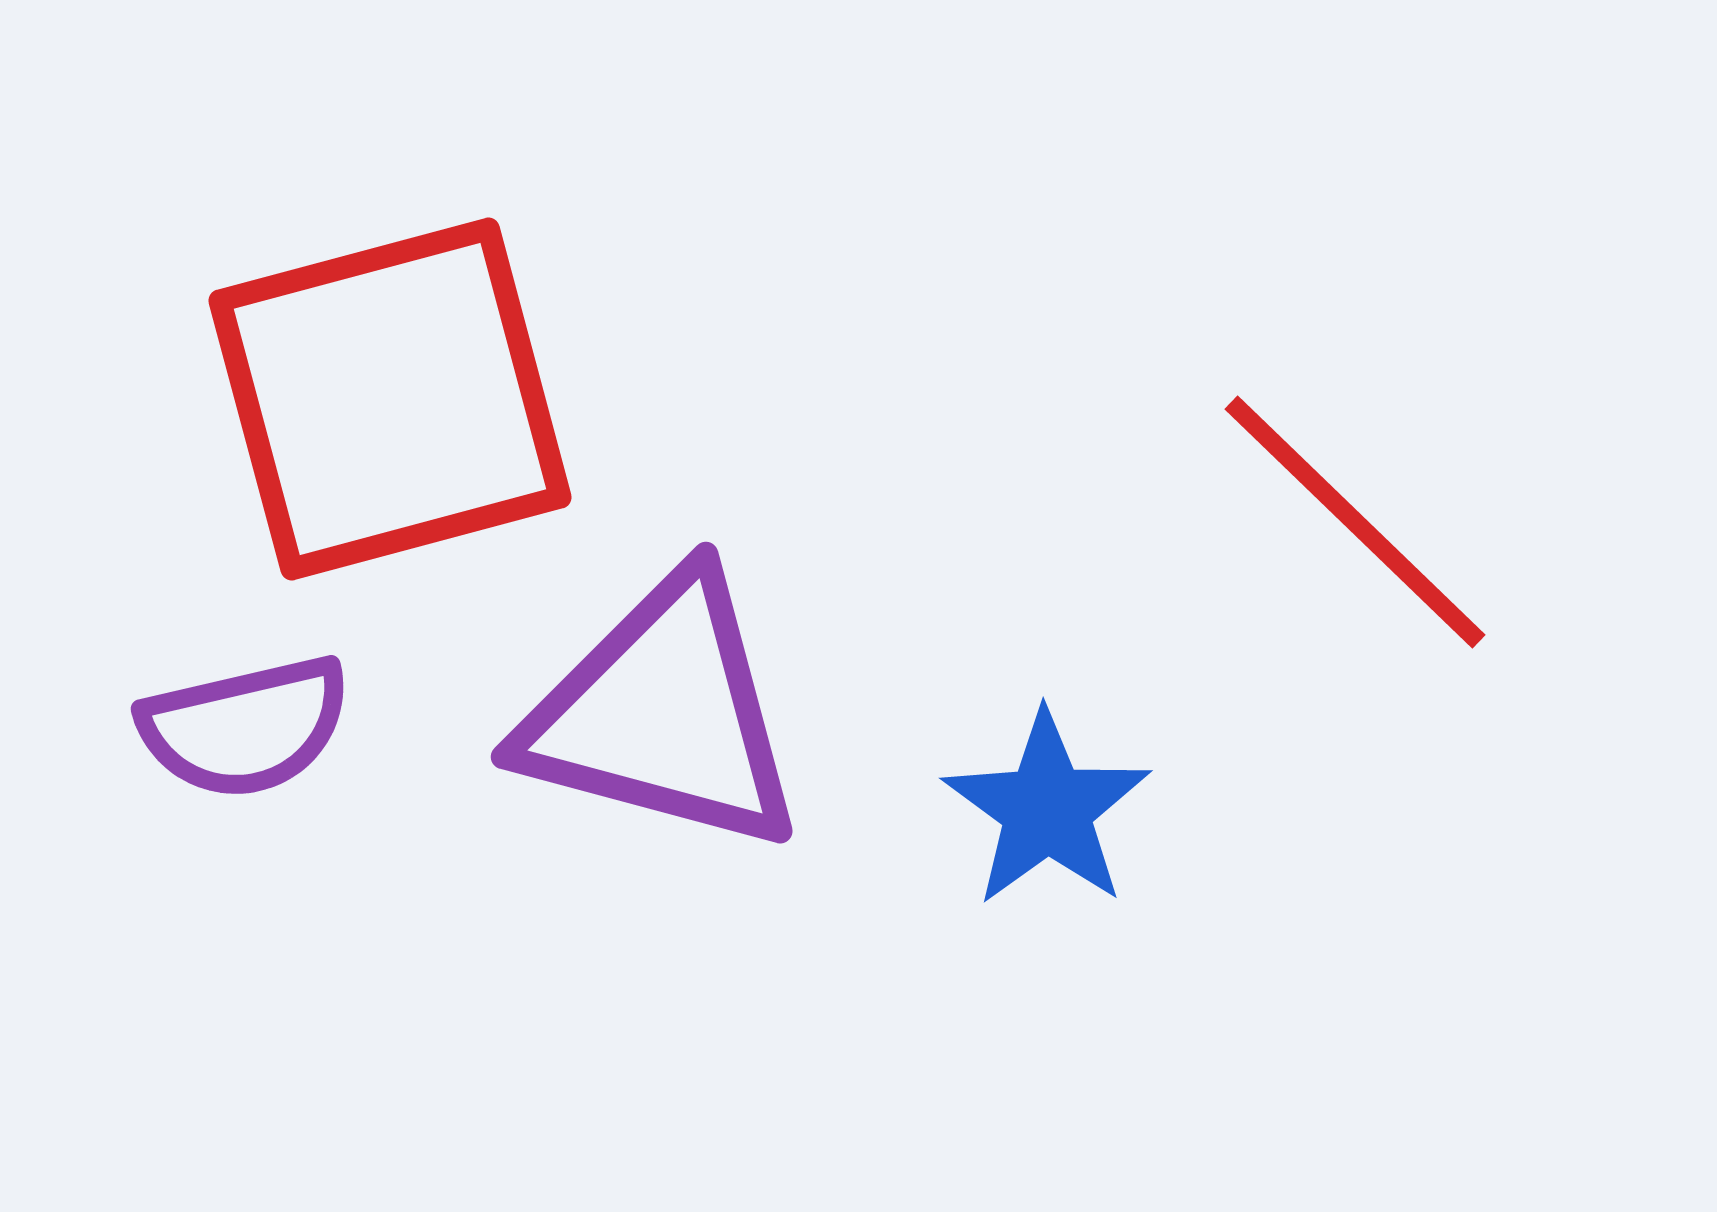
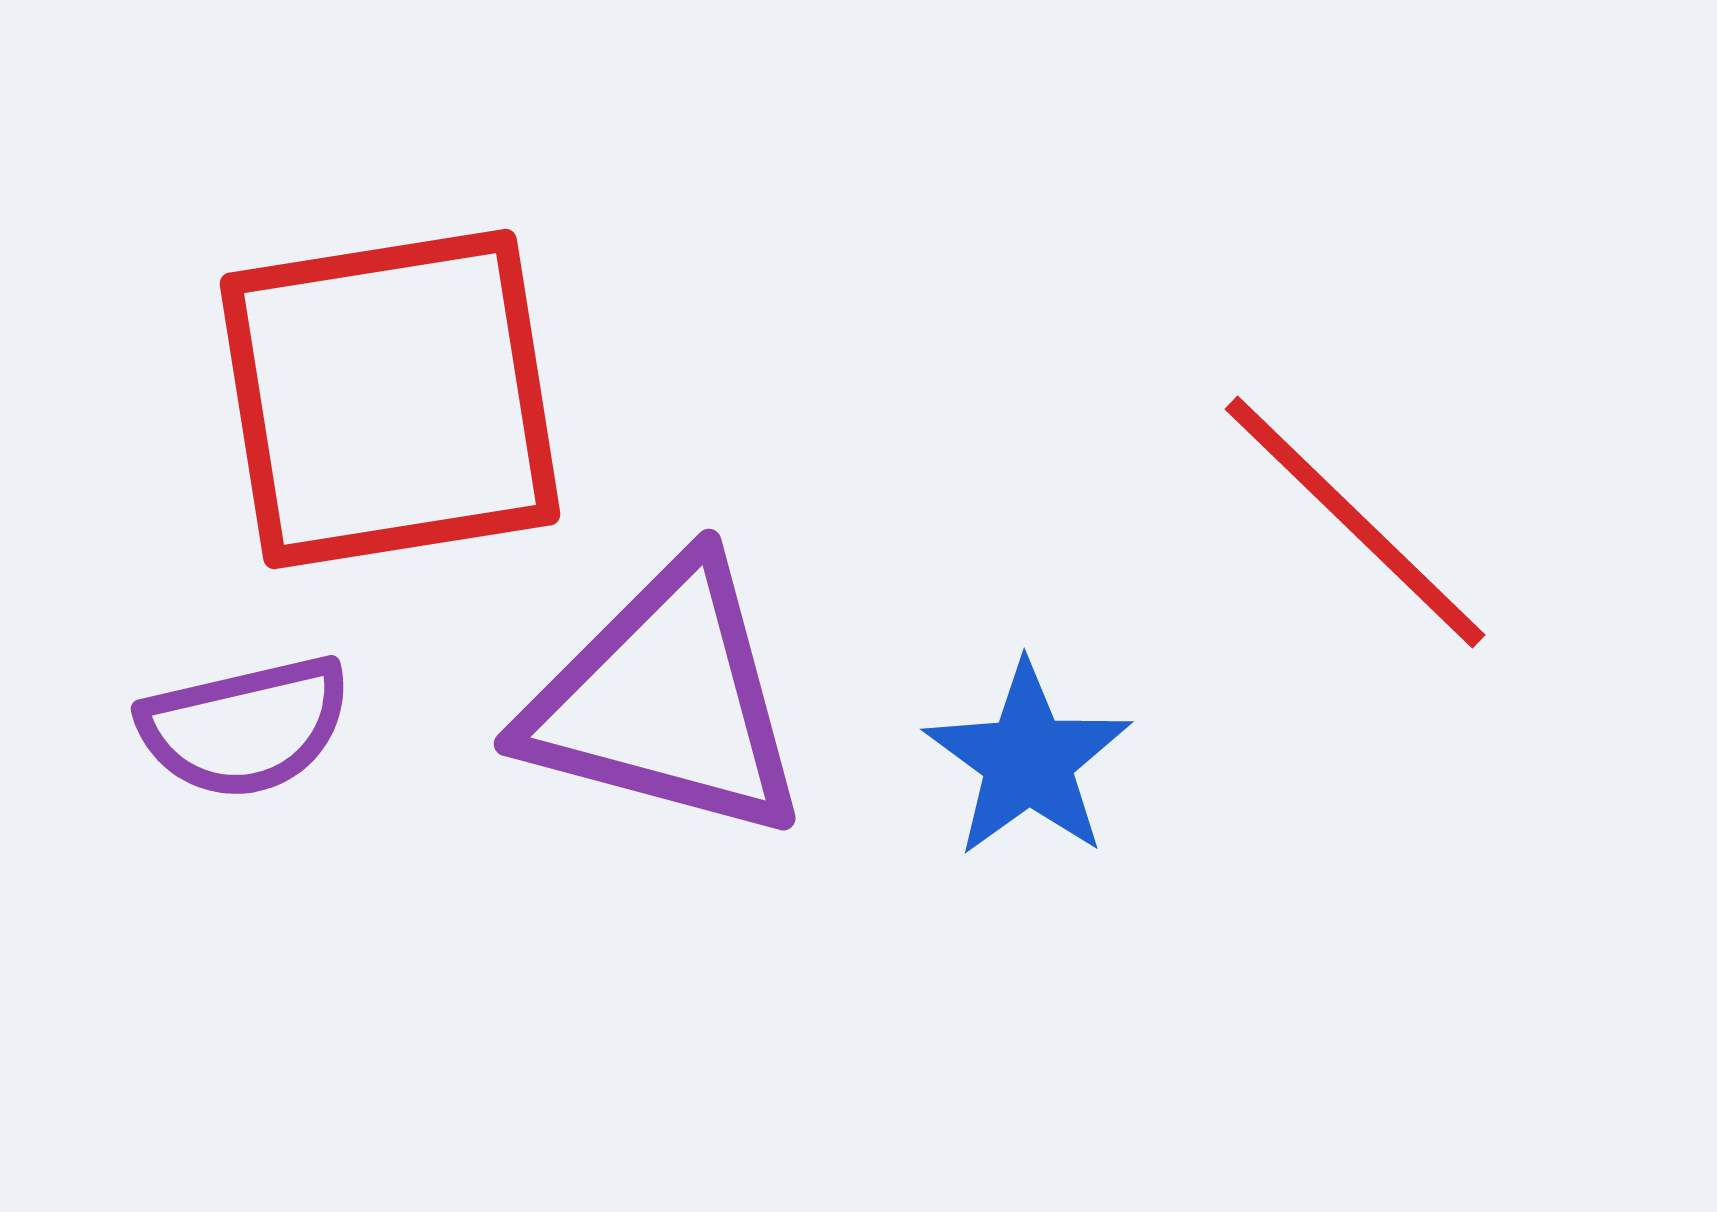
red square: rotated 6 degrees clockwise
purple triangle: moved 3 px right, 13 px up
blue star: moved 19 px left, 49 px up
